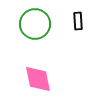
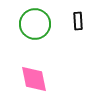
pink diamond: moved 4 px left
